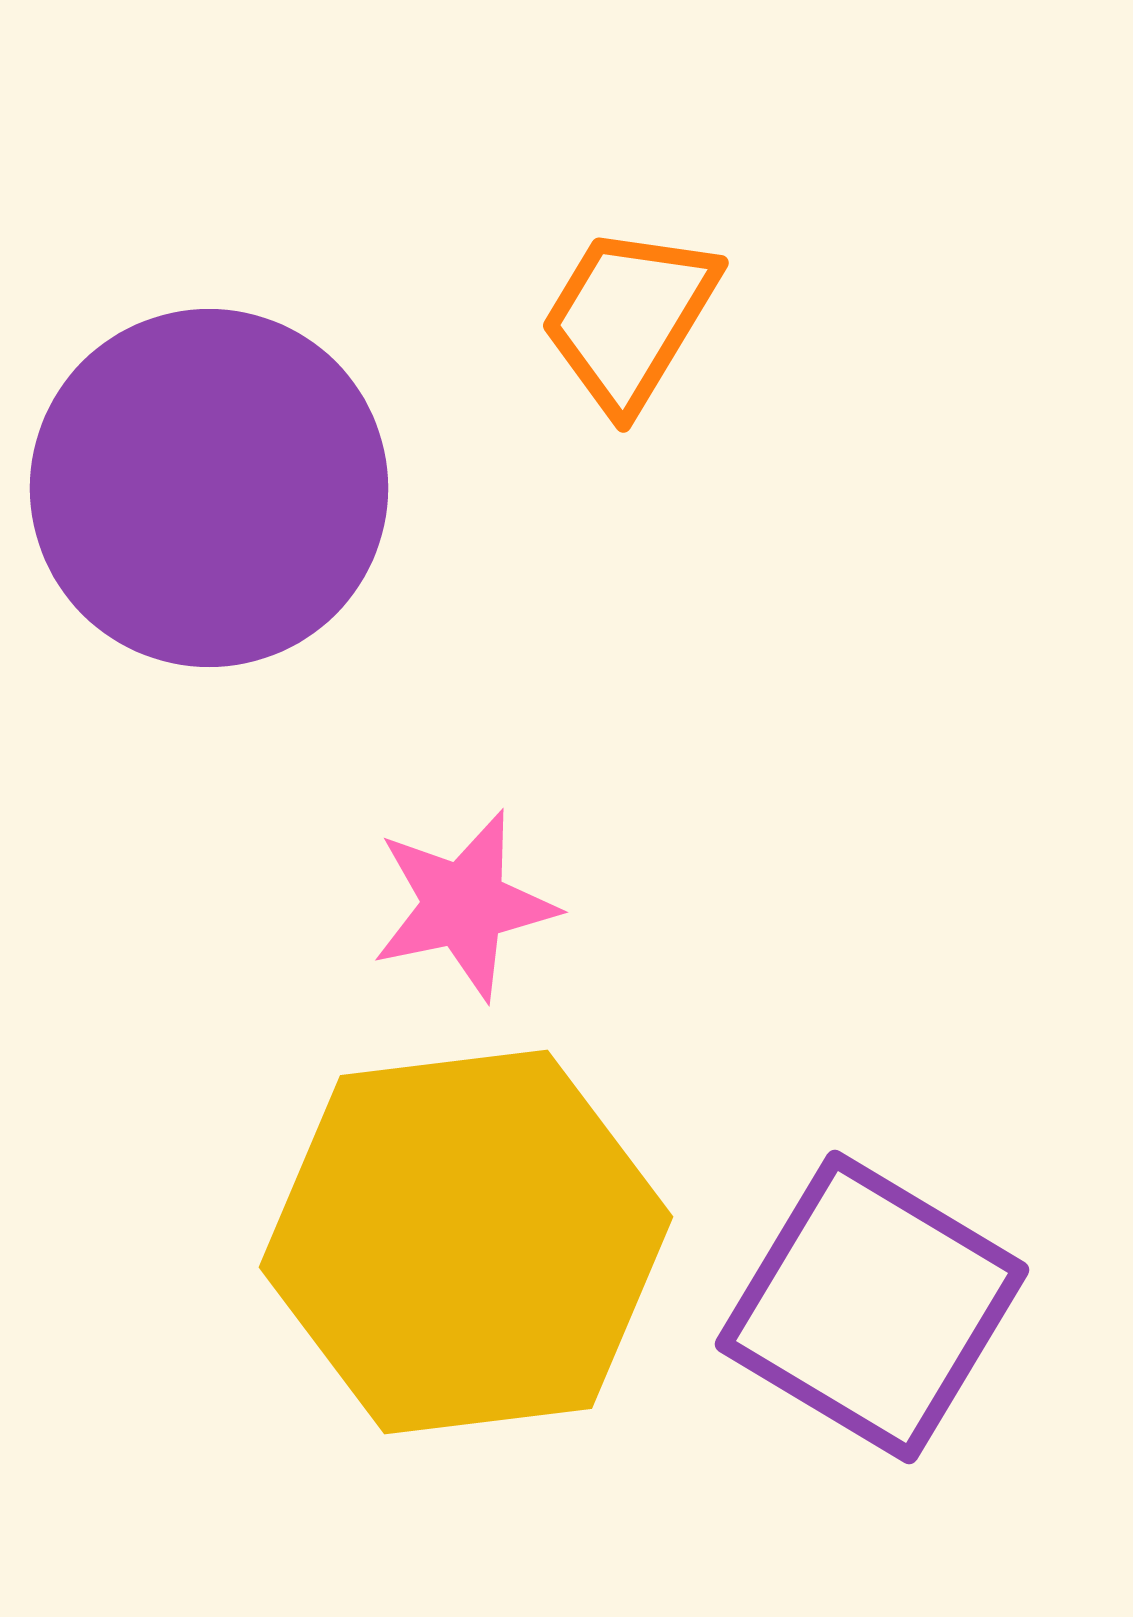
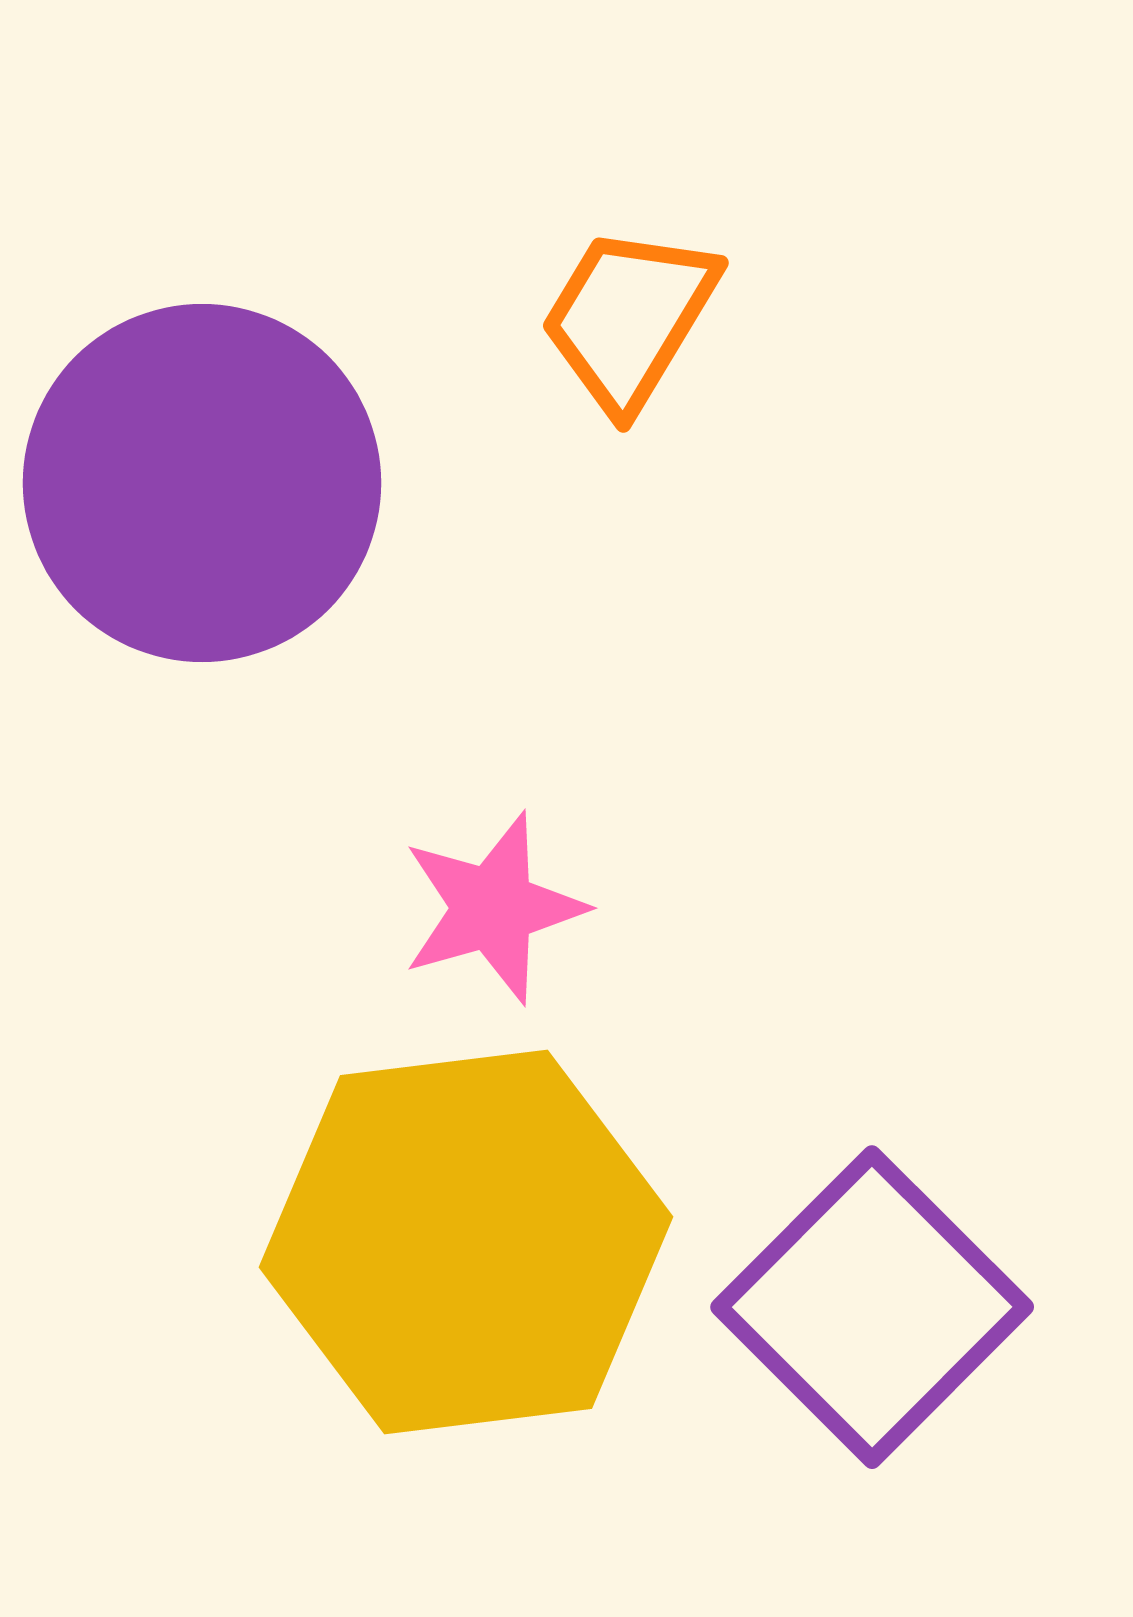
purple circle: moved 7 px left, 5 px up
pink star: moved 29 px right, 3 px down; rotated 4 degrees counterclockwise
purple square: rotated 14 degrees clockwise
